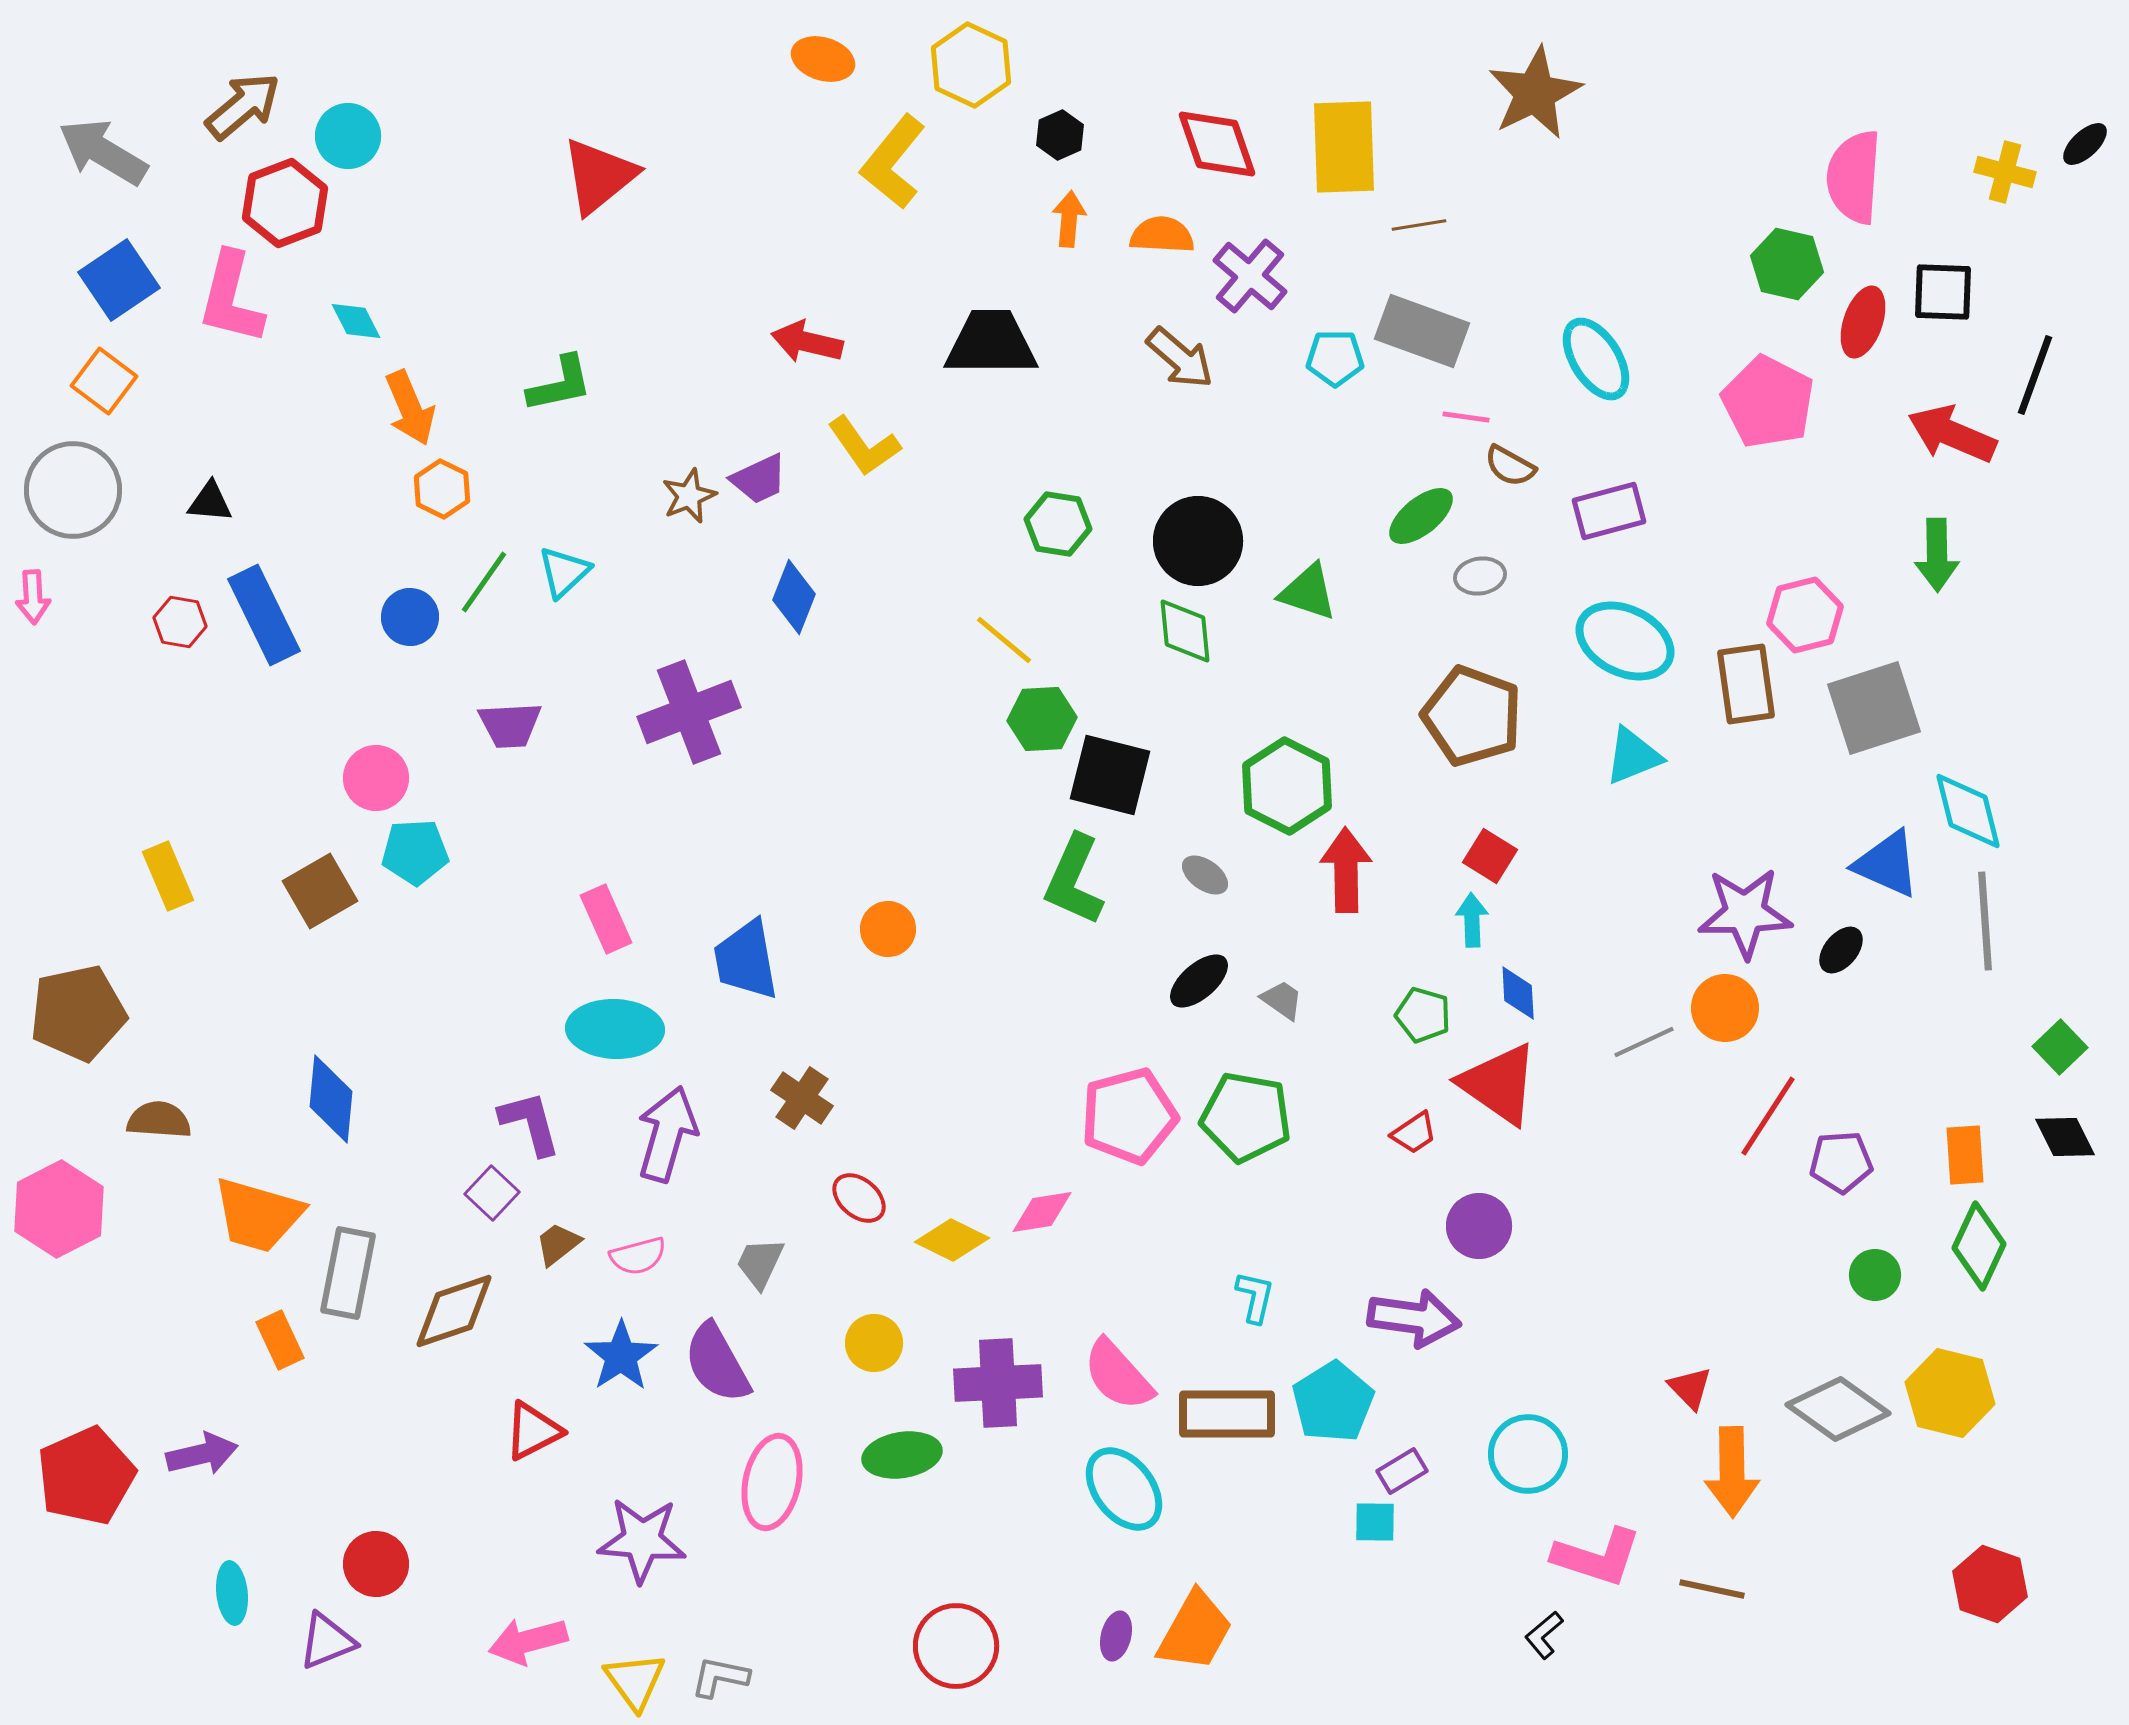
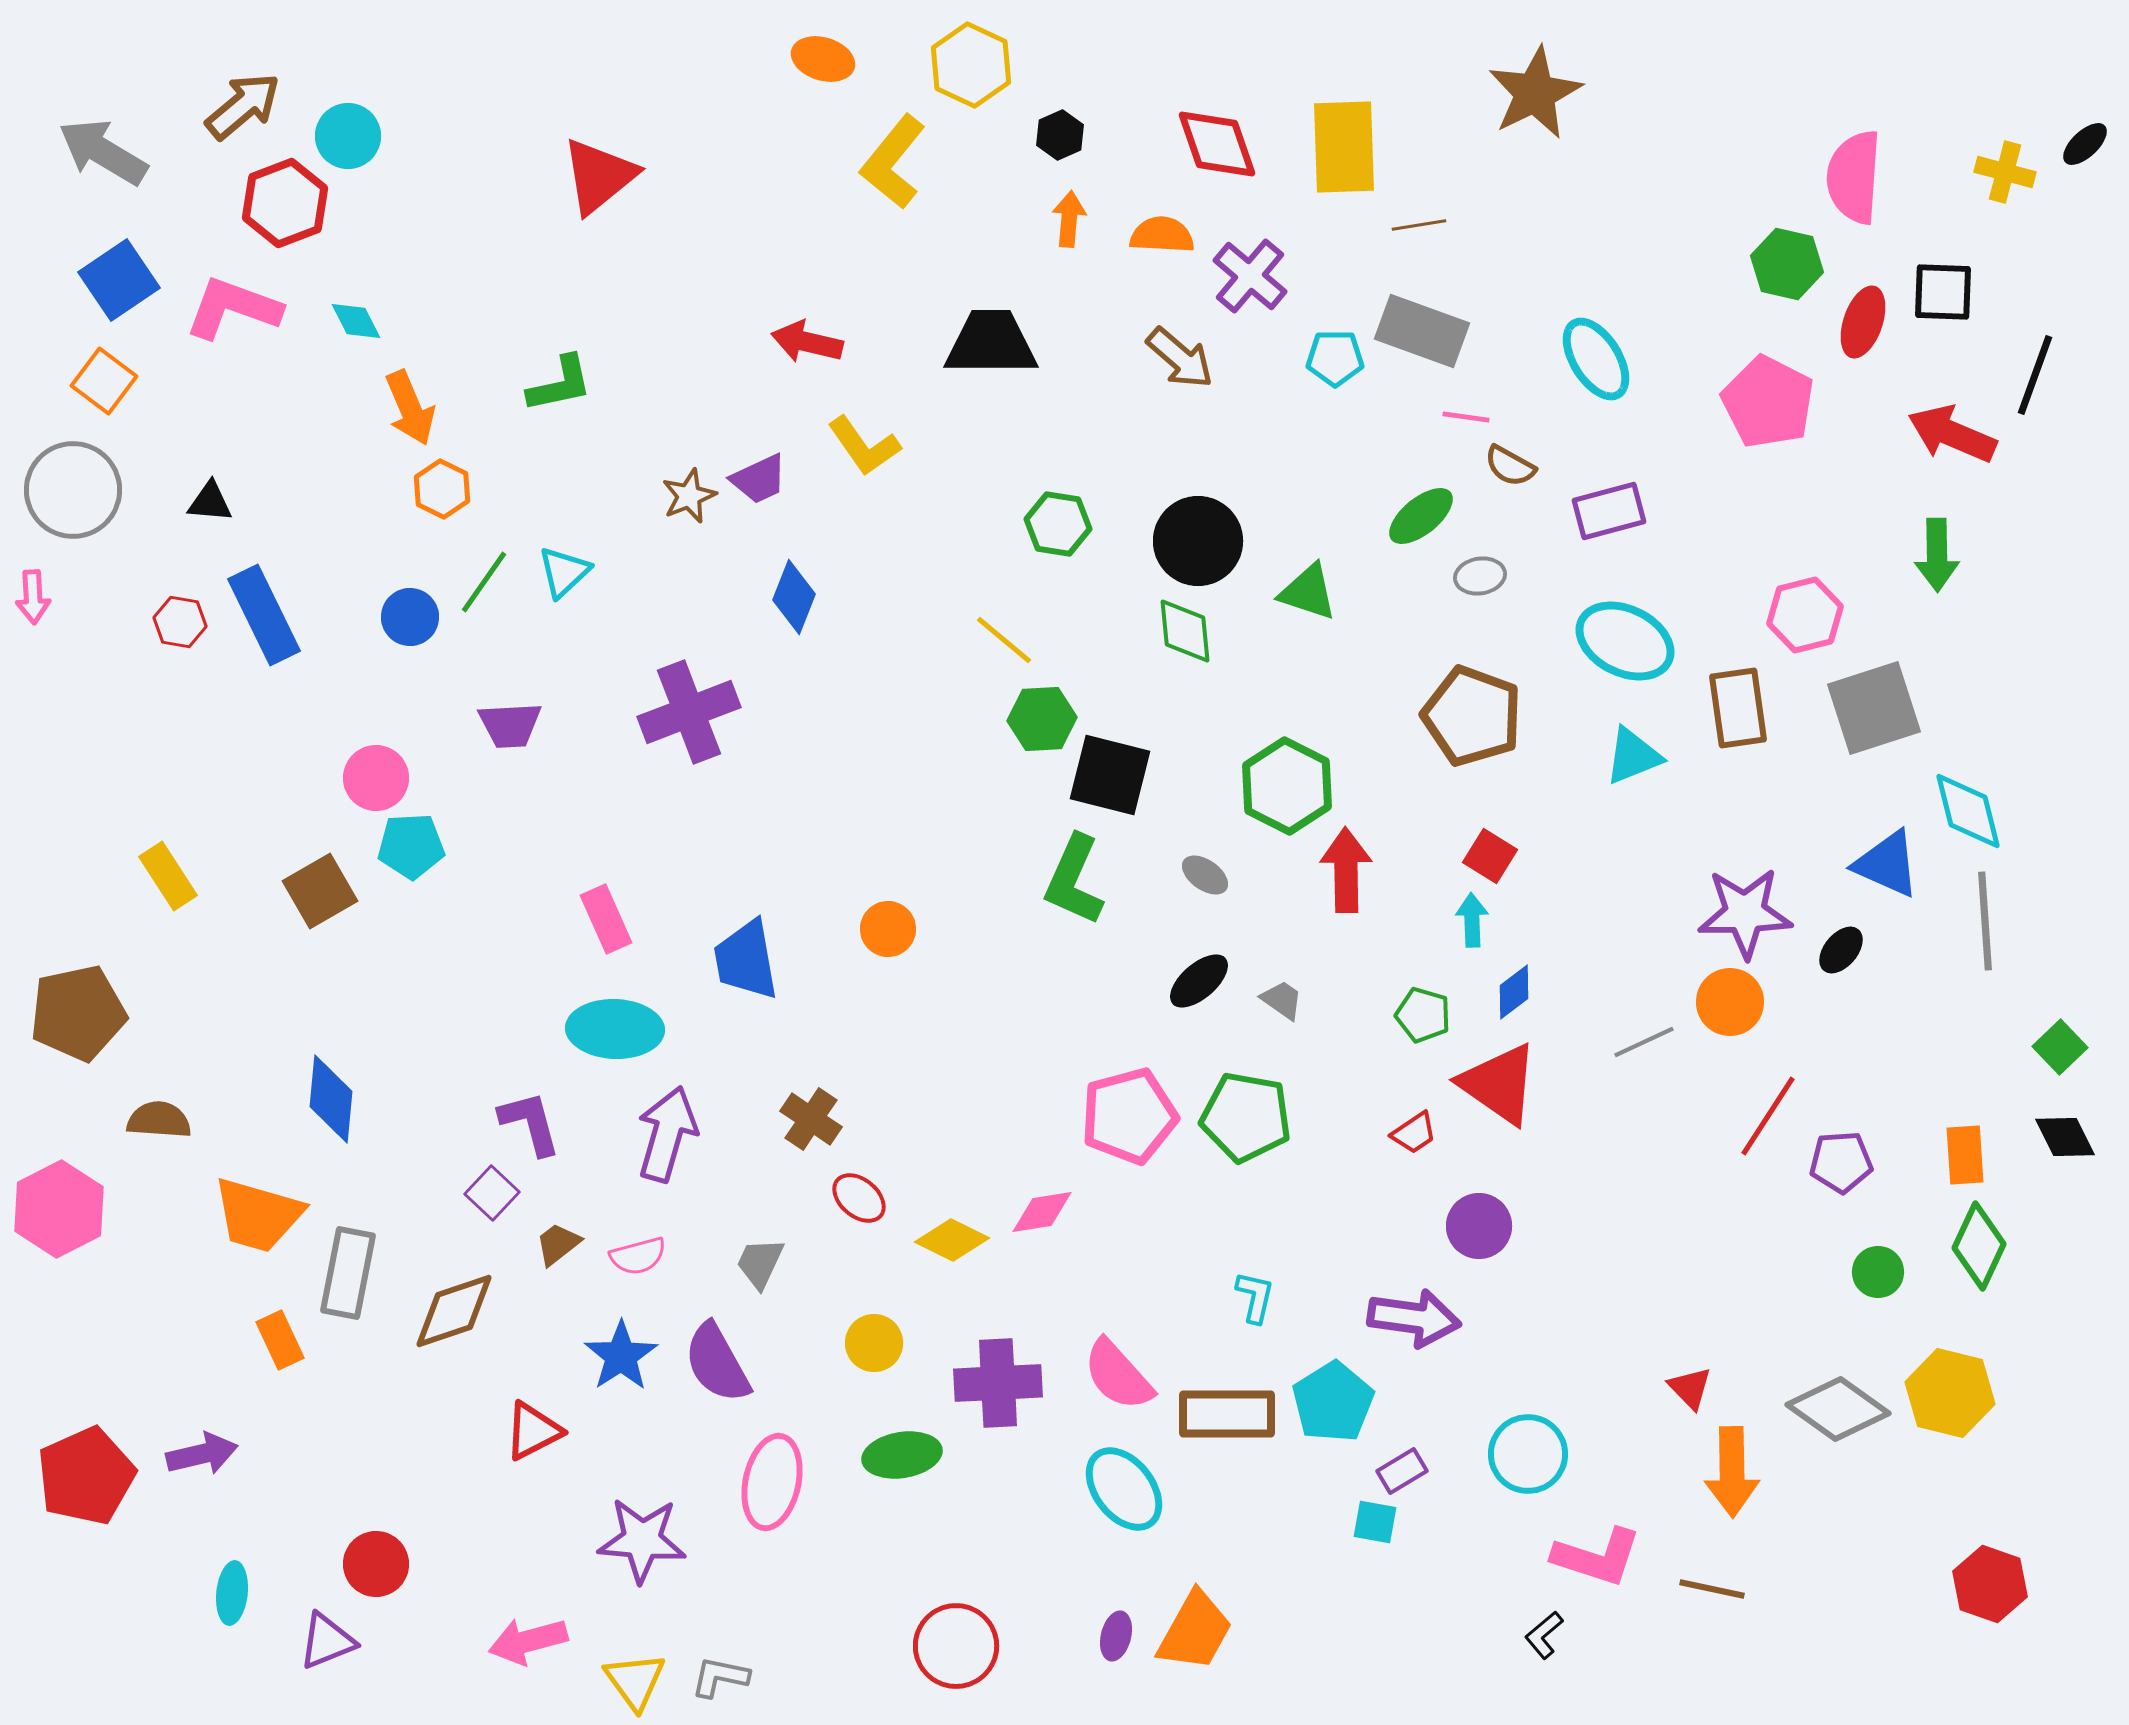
pink L-shape at (231, 298): moved 2 px right, 10 px down; rotated 96 degrees clockwise
brown rectangle at (1746, 684): moved 8 px left, 24 px down
cyan pentagon at (415, 852): moved 4 px left, 6 px up
yellow rectangle at (168, 876): rotated 10 degrees counterclockwise
blue diamond at (1518, 993): moved 4 px left, 1 px up; rotated 56 degrees clockwise
orange circle at (1725, 1008): moved 5 px right, 6 px up
brown cross at (802, 1098): moved 9 px right, 21 px down
green circle at (1875, 1275): moved 3 px right, 3 px up
cyan square at (1375, 1522): rotated 9 degrees clockwise
cyan ellipse at (232, 1593): rotated 12 degrees clockwise
